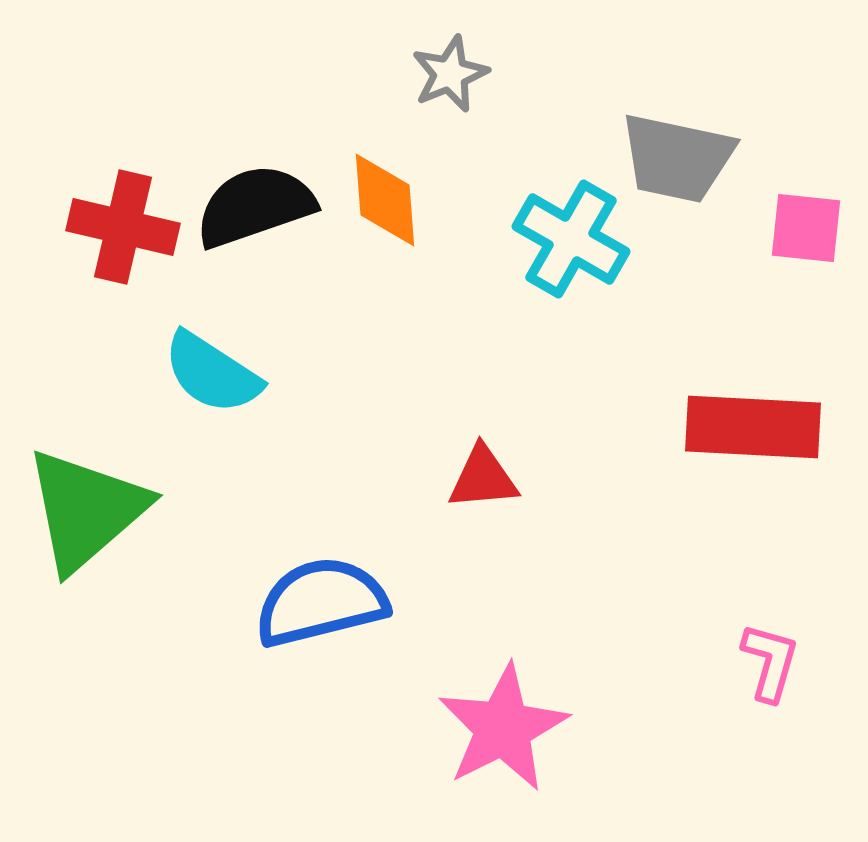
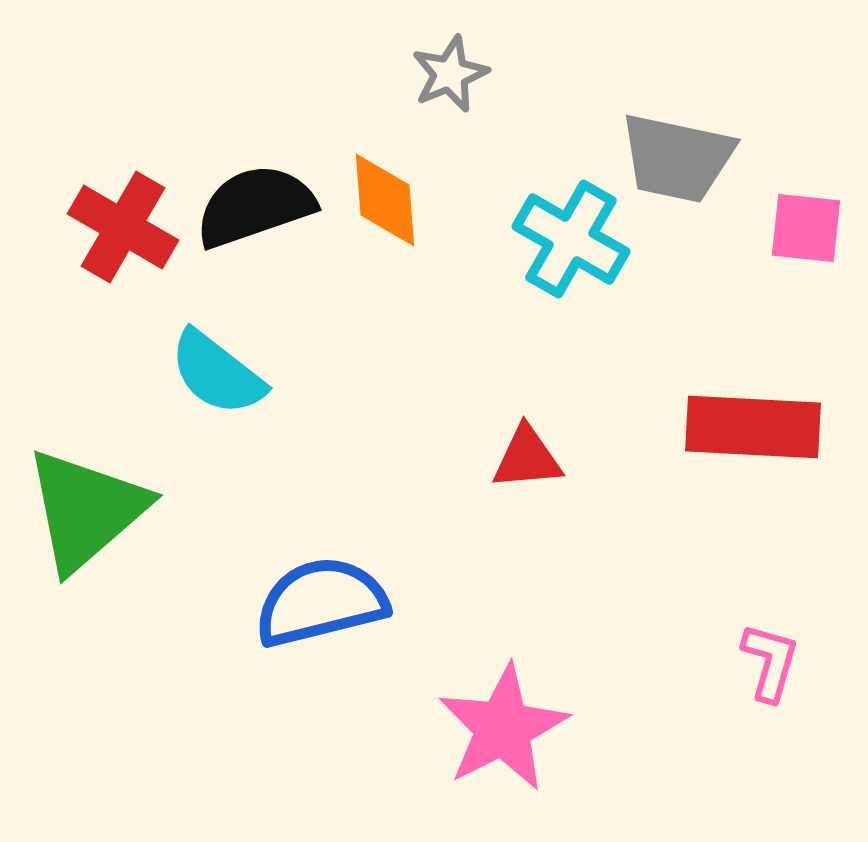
red cross: rotated 17 degrees clockwise
cyan semicircle: moved 5 px right; rotated 5 degrees clockwise
red triangle: moved 44 px right, 20 px up
